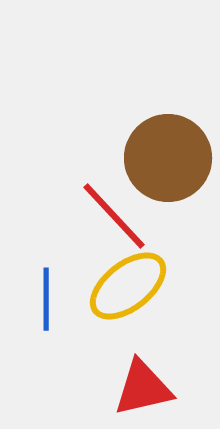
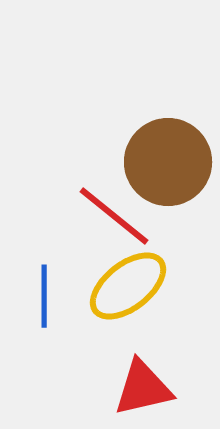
brown circle: moved 4 px down
red line: rotated 8 degrees counterclockwise
blue line: moved 2 px left, 3 px up
